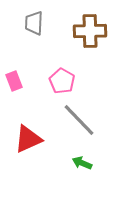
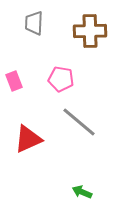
pink pentagon: moved 1 px left, 2 px up; rotated 20 degrees counterclockwise
gray line: moved 2 px down; rotated 6 degrees counterclockwise
green arrow: moved 29 px down
